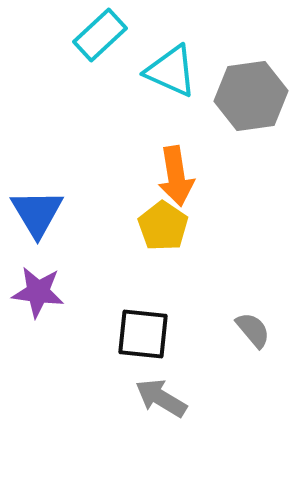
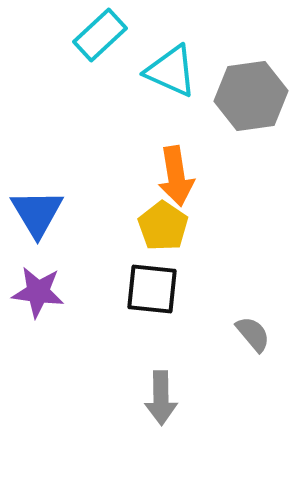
gray semicircle: moved 4 px down
black square: moved 9 px right, 45 px up
gray arrow: rotated 122 degrees counterclockwise
